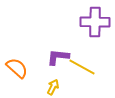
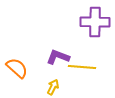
purple L-shape: rotated 15 degrees clockwise
yellow line: rotated 24 degrees counterclockwise
